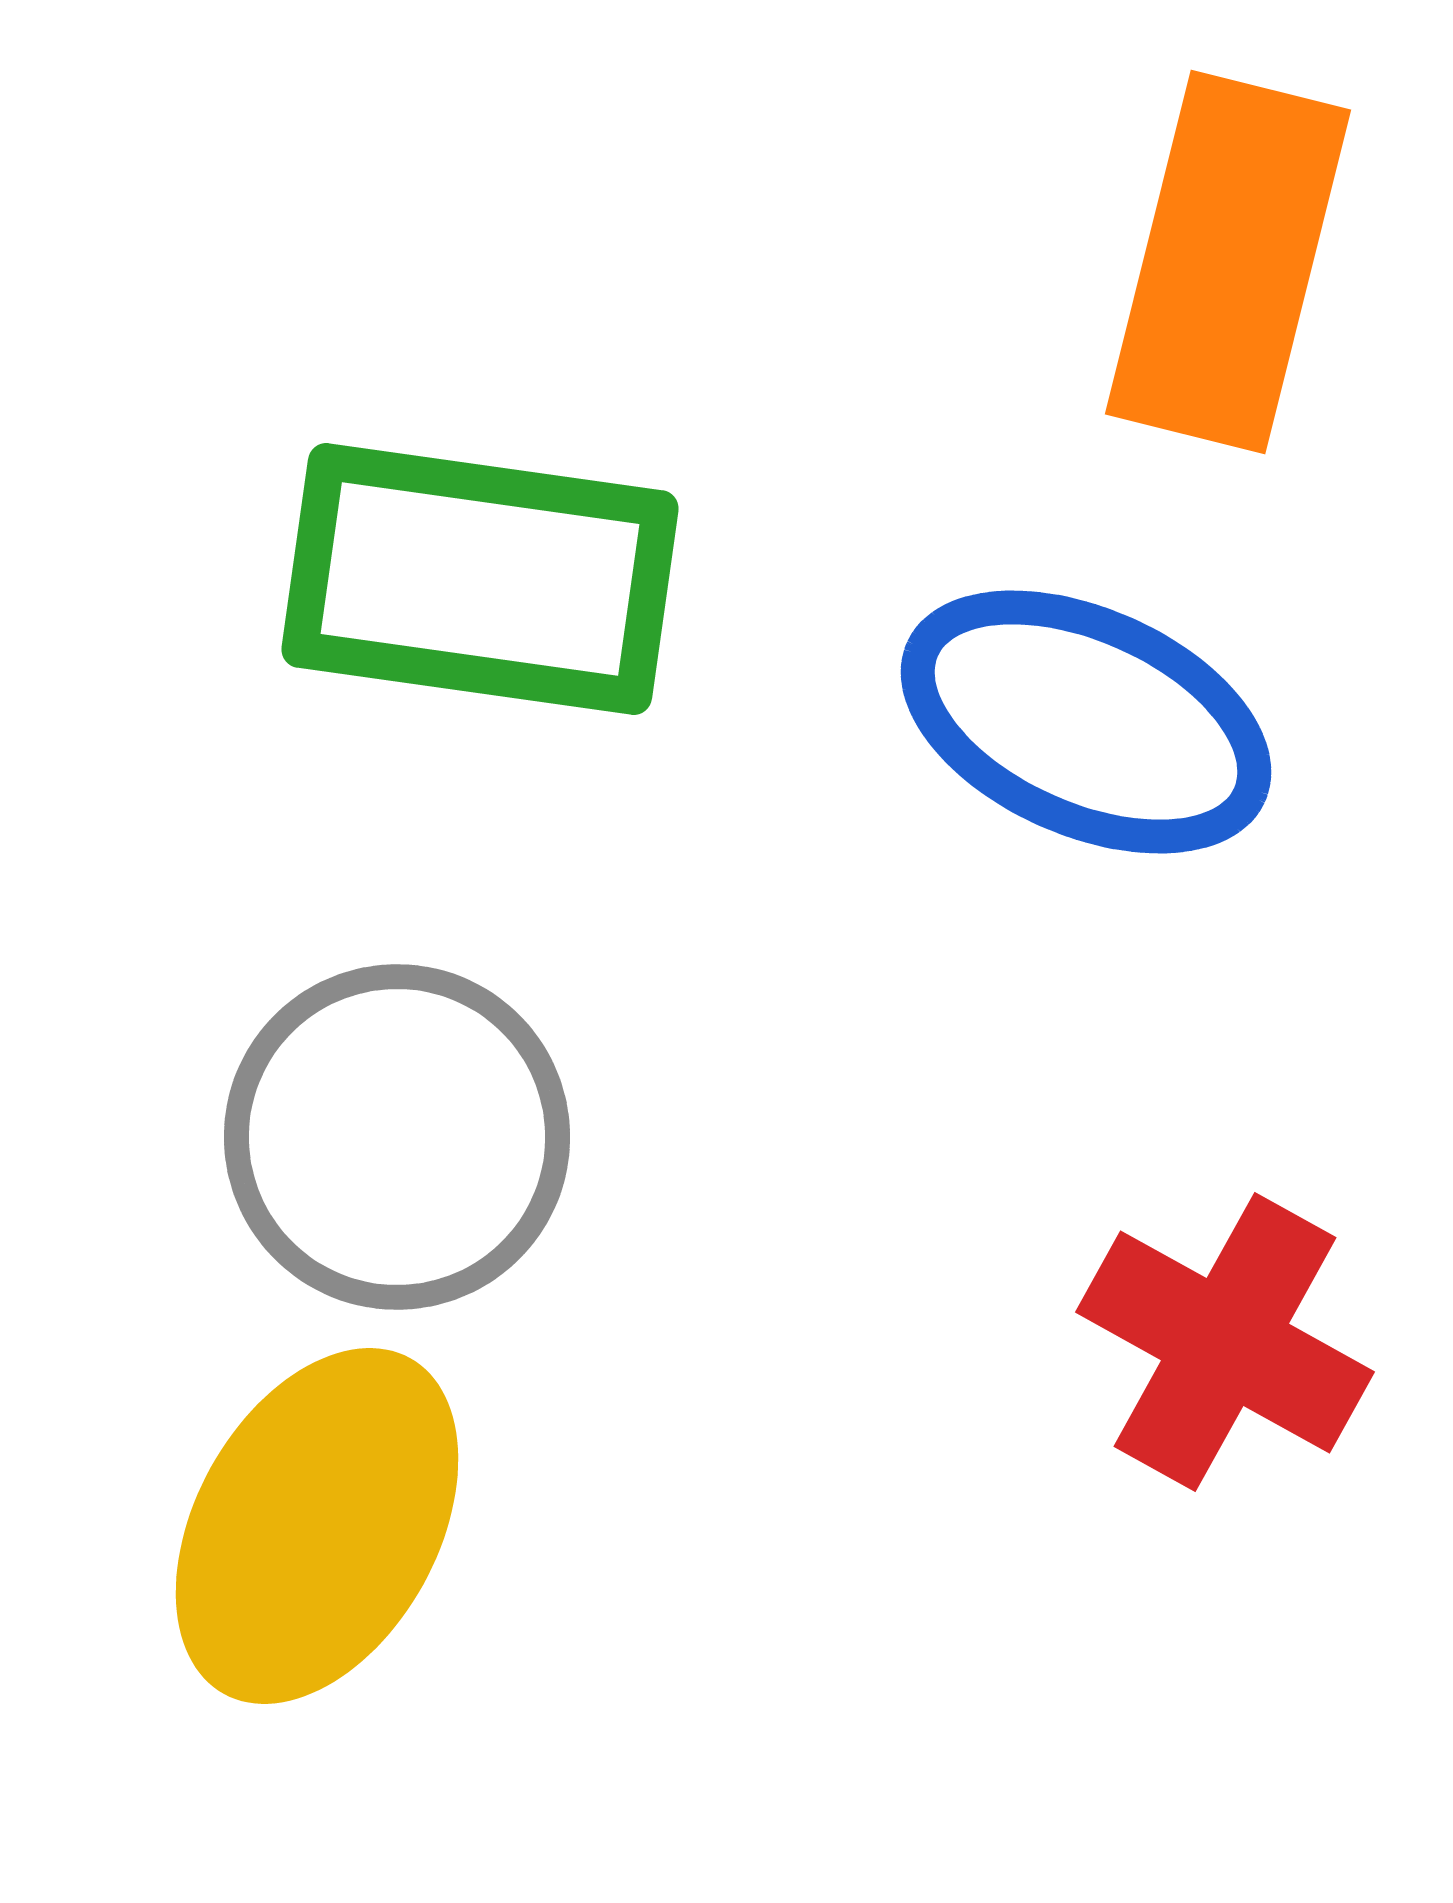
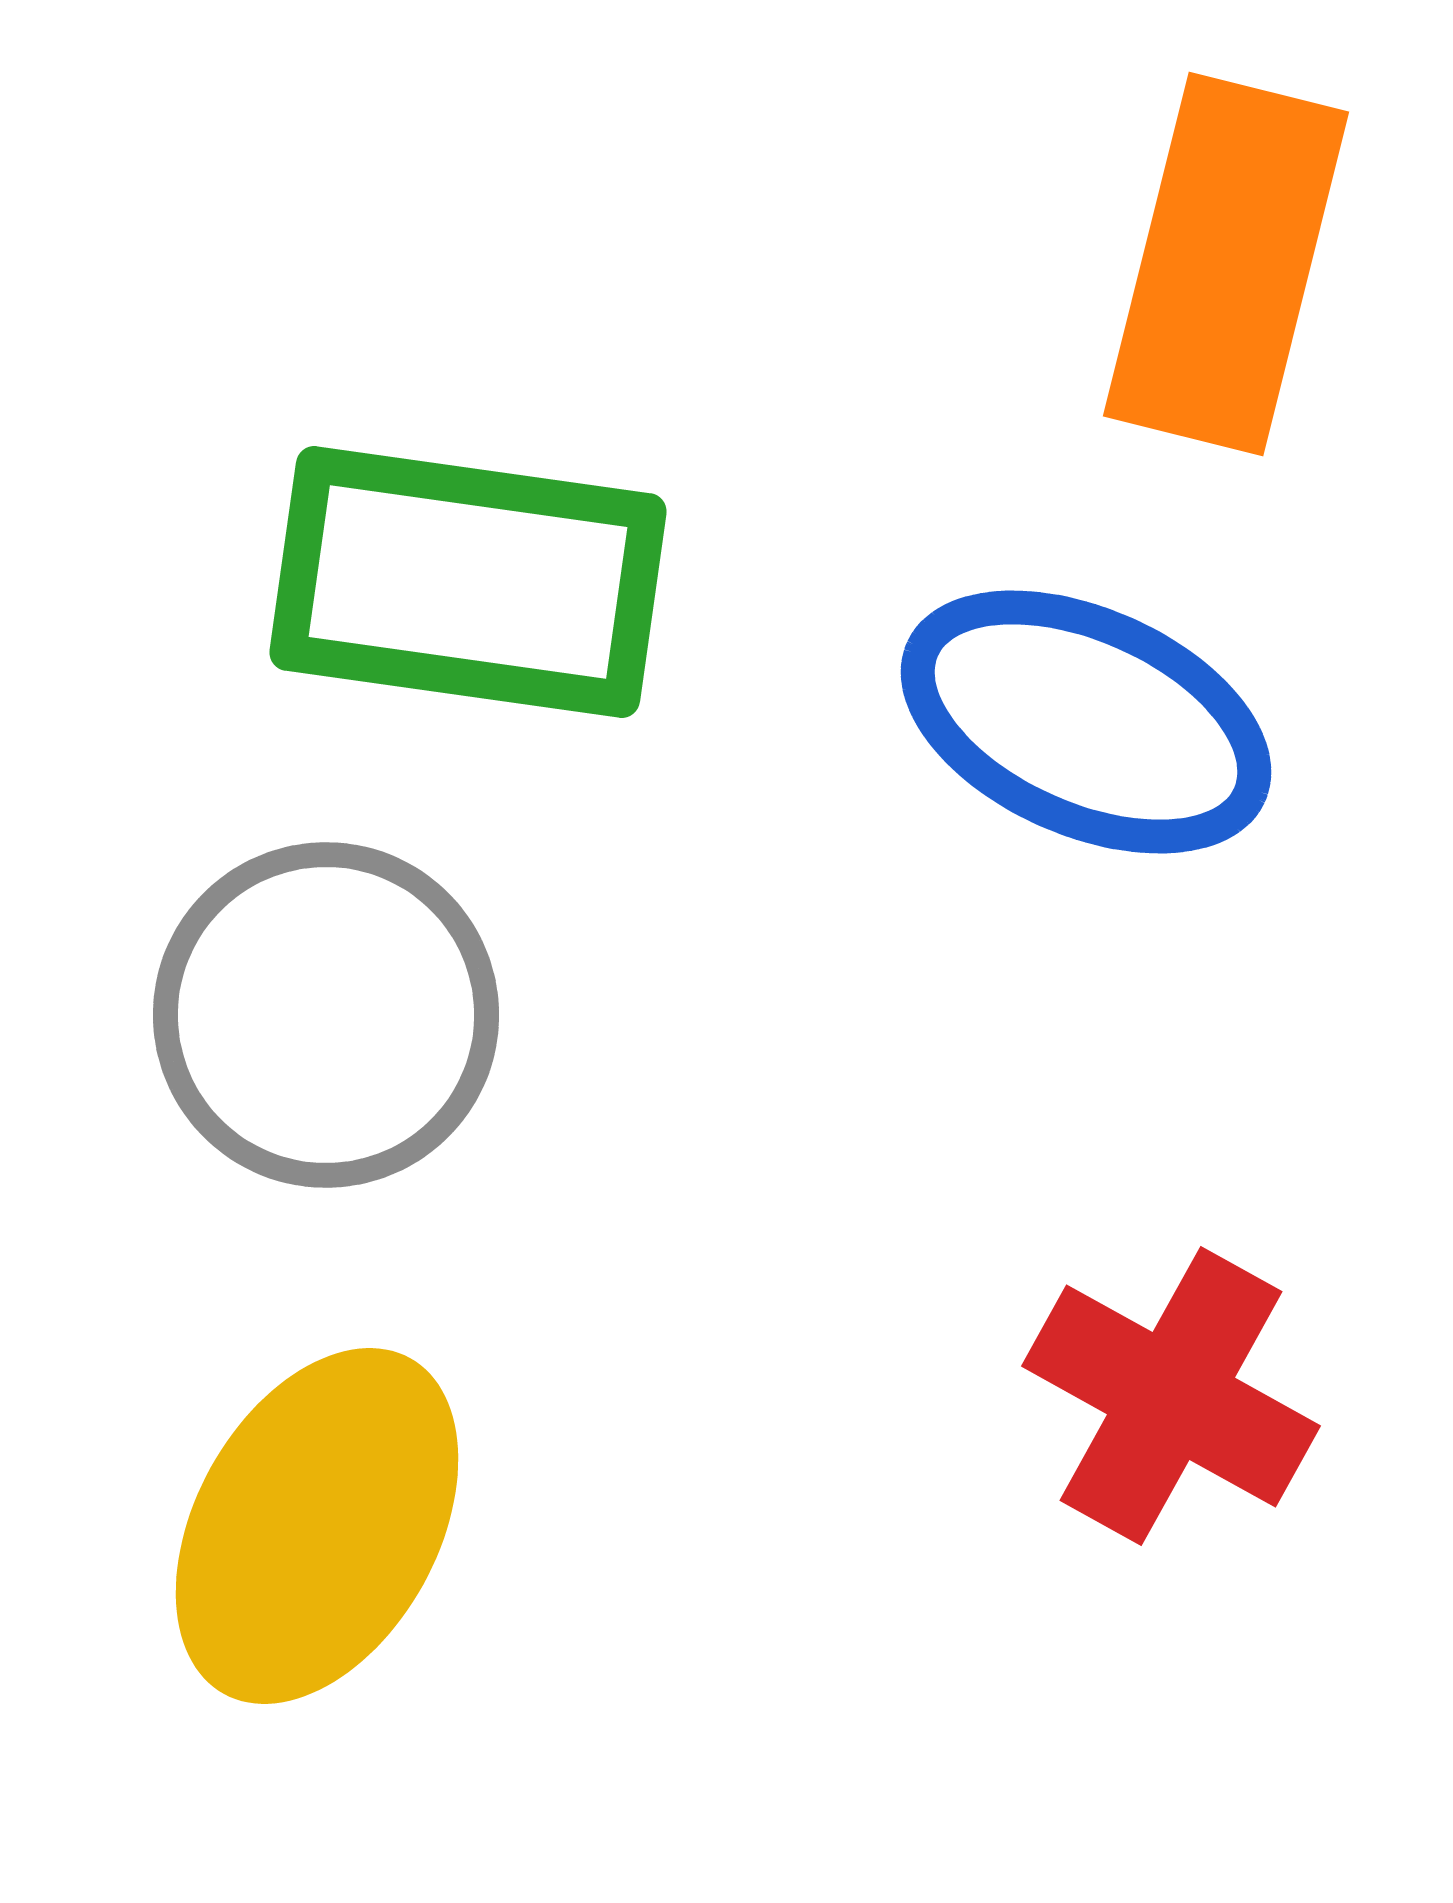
orange rectangle: moved 2 px left, 2 px down
green rectangle: moved 12 px left, 3 px down
gray circle: moved 71 px left, 122 px up
red cross: moved 54 px left, 54 px down
